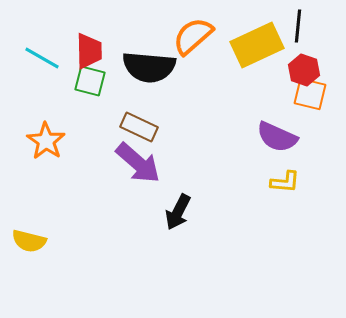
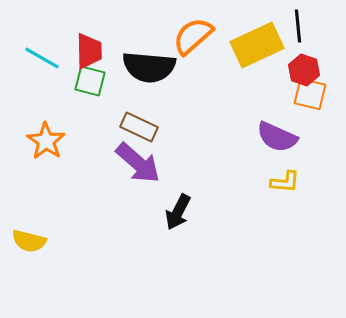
black line: rotated 12 degrees counterclockwise
